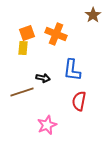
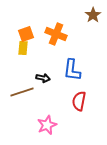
orange square: moved 1 px left, 1 px down
